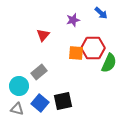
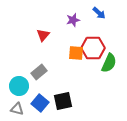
blue arrow: moved 2 px left
